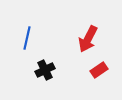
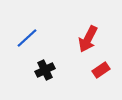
blue line: rotated 35 degrees clockwise
red rectangle: moved 2 px right
